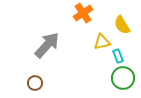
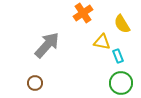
yellow semicircle: moved 1 px up
yellow triangle: rotated 24 degrees clockwise
green circle: moved 2 px left, 5 px down
